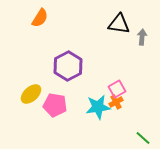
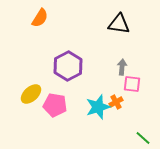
gray arrow: moved 20 px left, 30 px down
pink square: moved 15 px right, 5 px up; rotated 36 degrees clockwise
cyan star: rotated 10 degrees counterclockwise
